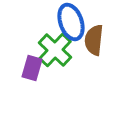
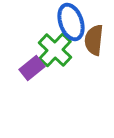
purple rectangle: rotated 35 degrees clockwise
